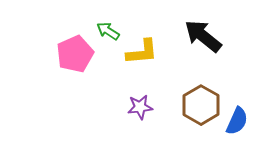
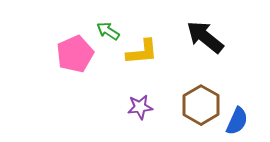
black arrow: moved 2 px right, 1 px down
